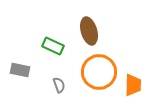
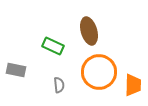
gray rectangle: moved 4 px left
gray semicircle: rotated 14 degrees clockwise
